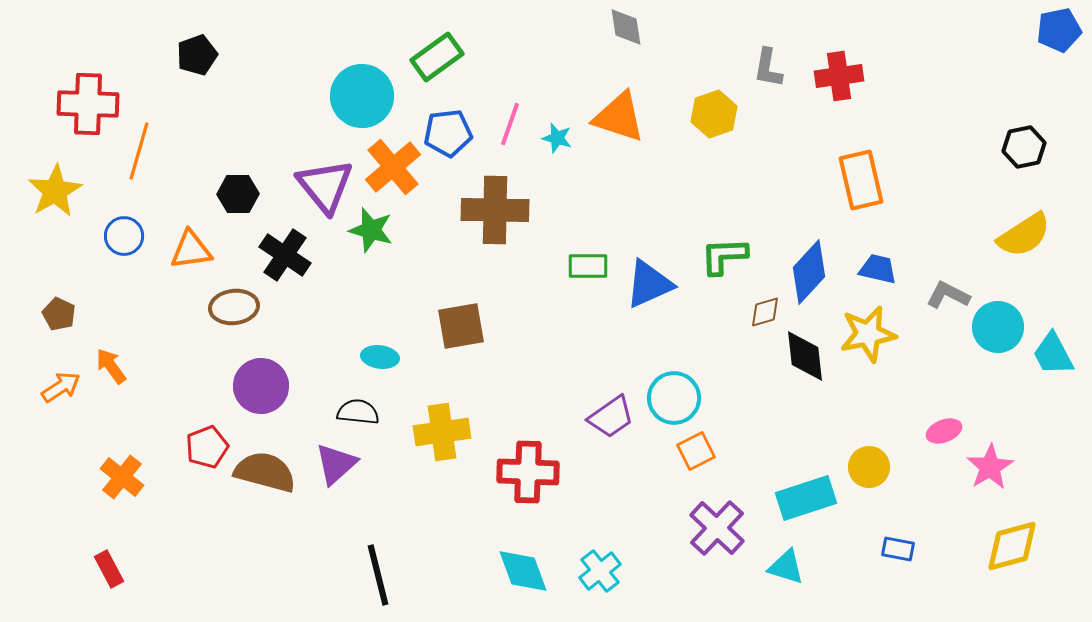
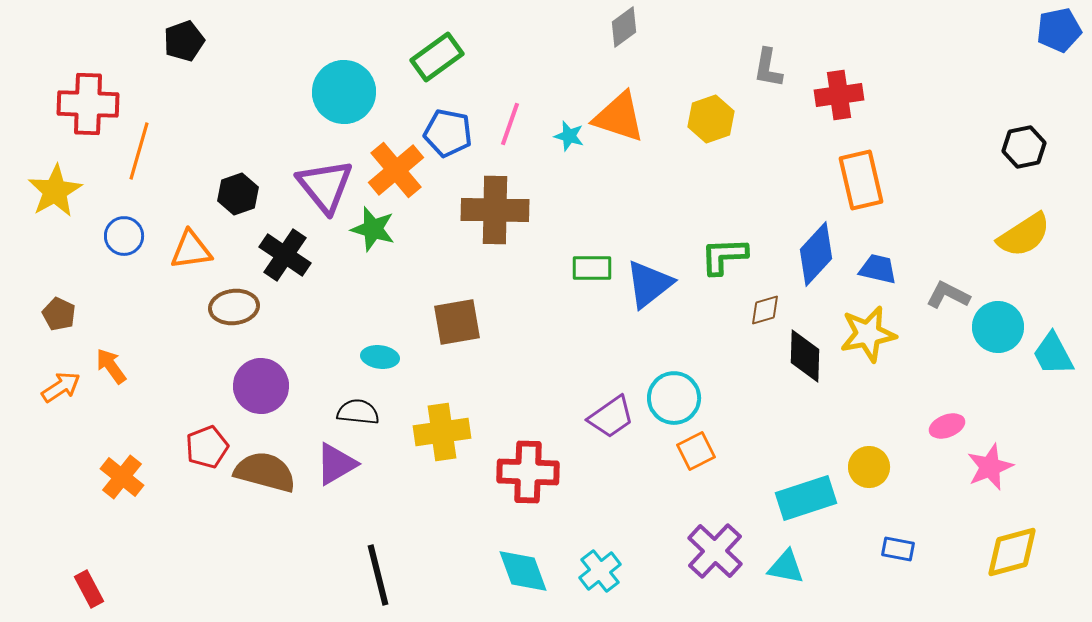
gray diamond at (626, 27): moved 2 px left; rotated 63 degrees clockwise
black pentagon at (197, 55): moved 13 px left, 14 px up
red cross at (839, 76): moved 19 px down
cyan circle at (362, 96): moved 18 px left, 4 px up
yellow hexagon at (714, 114): moved 3 px left, 5 px down
blue pentagon at (448, 133): rotated 18 degrees clockwise
cyan star at (557, 138): moved 12 px right, 2 px up
orange cross at (393, 167): moved 3 px right, 3 px down
black hexagon at (238, 194): rotated 18 degrees counterclockwise
green star at (371, 230): moved 2 px right, 1 px up
green rectangle at (588, 266): moved 4 px right, 2 px down
blue diamond at (809, 272): moved 7 px right, 18 px up
blue triangle at (649, 284): rotated 14 degrees counterclockwise
brown diamond at (765, 312): moved 2 px up
brown square at (461, 326): moved 4 px left, 4 px up
black diamond at (805, 356): rotated 8 degrees clockwise
pink ellipse at (944, 431): moved 3 px right, 5 px up
purple triangle at (336, 464): rotated 12 degrees clockwise
pink star at (990, 467): rotated 9 degrees clockwise
purple cross at (717, 528): moved 2 px left, 23 px down
yellow diamond at (1012, 546): moved 6 px down
cyan triangle at (786, 567): rotated 6 degrees counterclockwise
red rectangle at (109, 569): moved 20 px left, 20 px down
